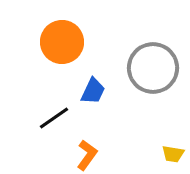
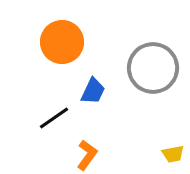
yellow trapezoid: rotated 20 degrees counterclockwise
